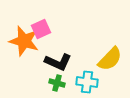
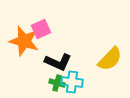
cyan cross: moved 15 px left
